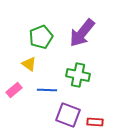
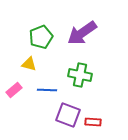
purple arrow: rotated 16 degrees clockwise
yellow triangle: rotated 21 degrees counterclockwise
green cross: moved 2 px right
red rectangle: moved 2 px left
